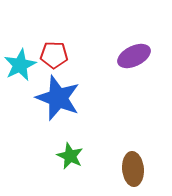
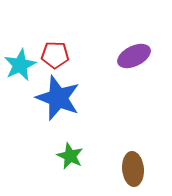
red pentagon: moved 1 px right
